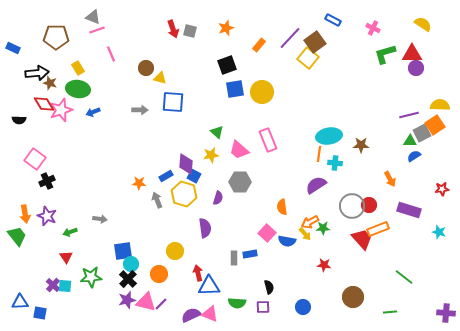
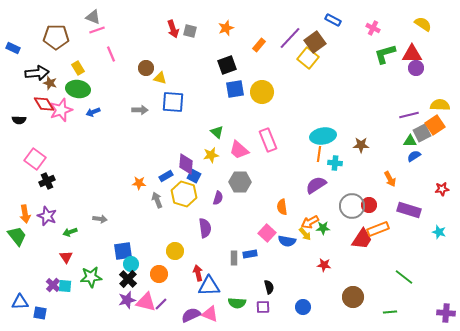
cyan ellipse at (329, 136): moved 6 px left
red trapezoid at (362, 239): rotated 75 degrees clockwise
